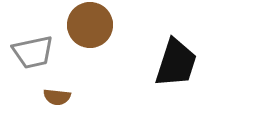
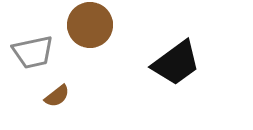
black trapezoid: rotated 36 degrees clockwise
brown semicircle: moved 1 px up; rotated 44 degrees counterclockwise
